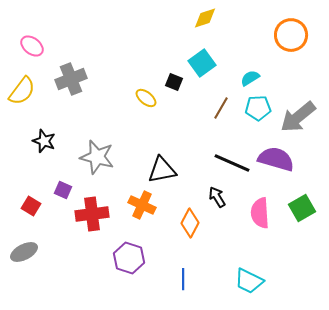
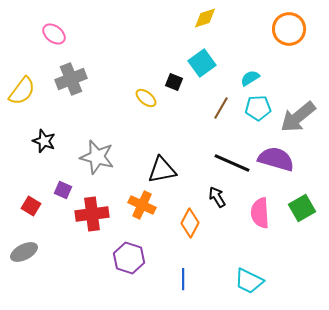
orange circle: moved 2 px left, 6 px up
pink ellipse: moved 22 px right, 12 px up
